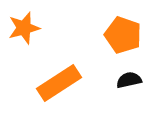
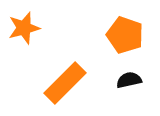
orange pentagon: moved 2 px right
orange rectangle: moved 6 px right; rotated 12 degrees counterclockwise
